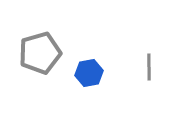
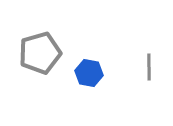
blue hexagon: rotated 20 degrees clockwise
